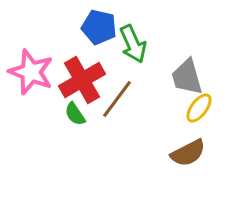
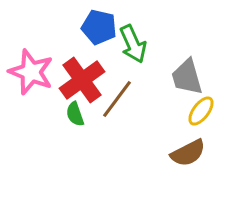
red cross: rotated 6 degrees counterclockwise
yellow ellipse: moved 2 px right, 3 px down
green semicircle: rotated 15 degrees clockwise
